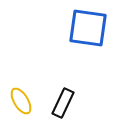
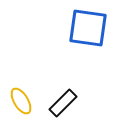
black rectangle: rotated 20 degrees clockwise
